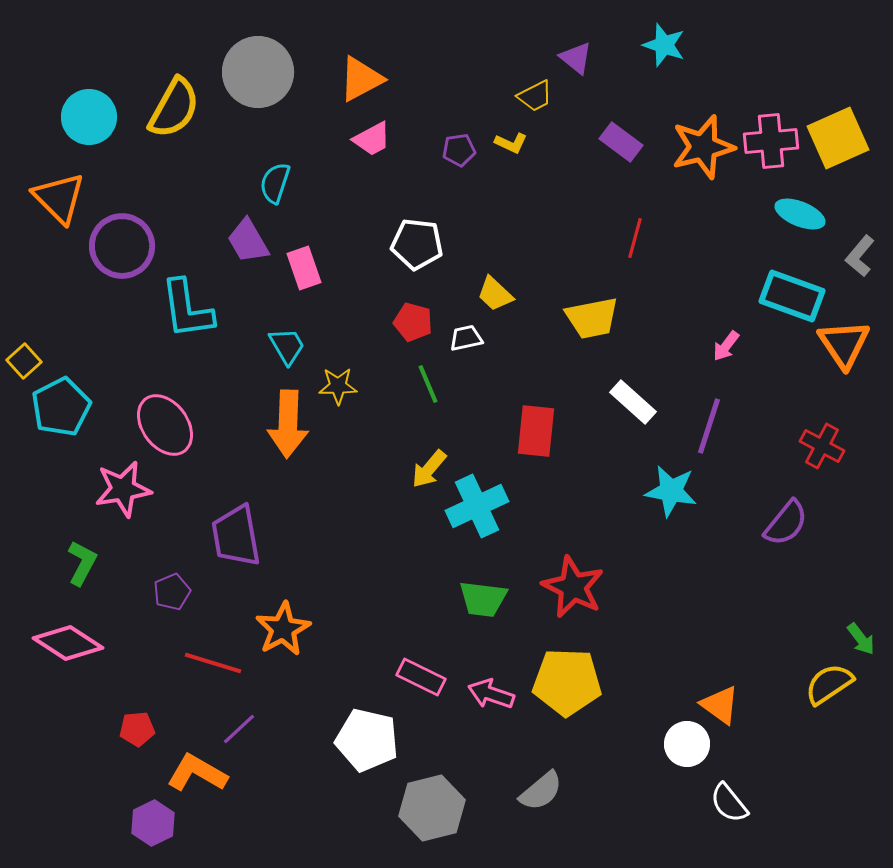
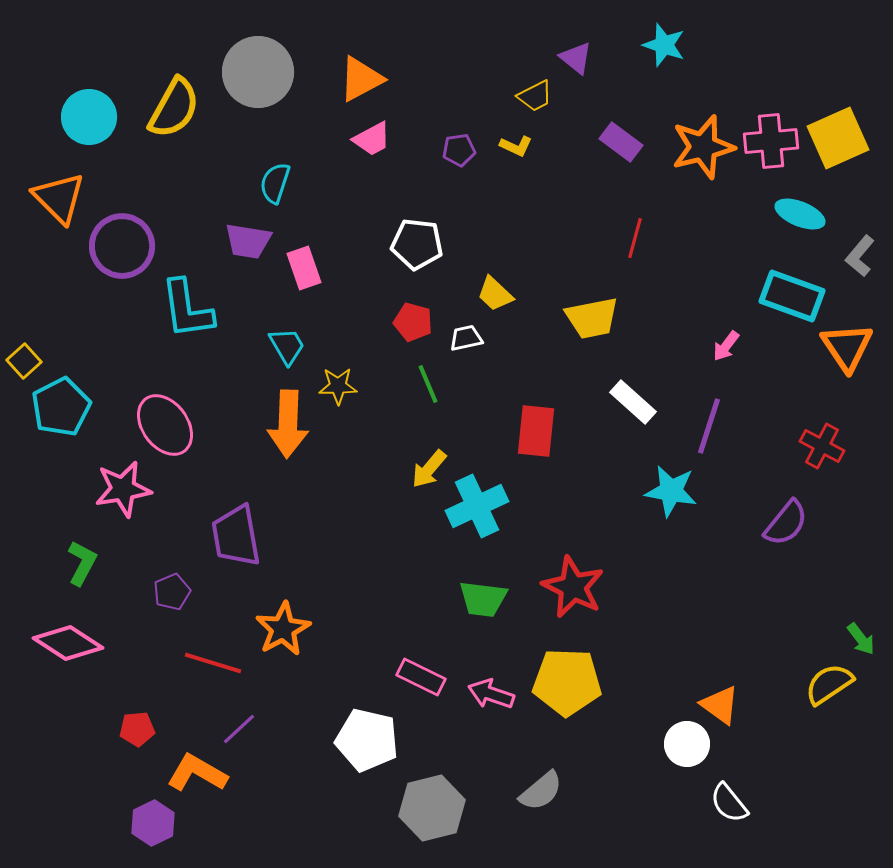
yellow L-shape at (511, 143): moved 5 px right, 3 px down
purple trapezoid at (248, 241): rotated 51 degrees counterclockwise
orange triangle at (844, 344): moved 3 px right, 3 px down
